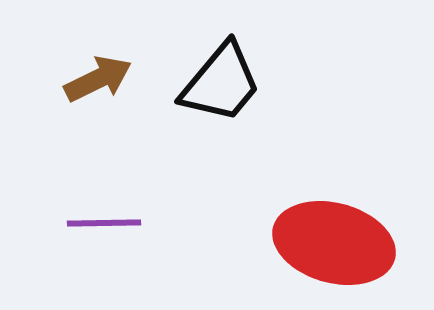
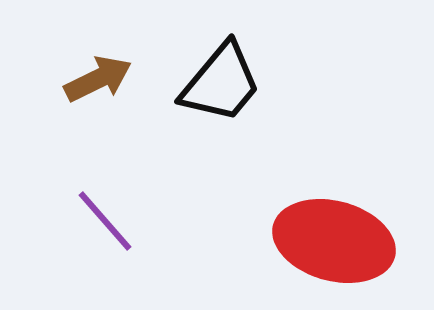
purple line: moved 1 px right, 2 px up; rotated 50 degrees clockwise
red ellipse: moved 2 px up
